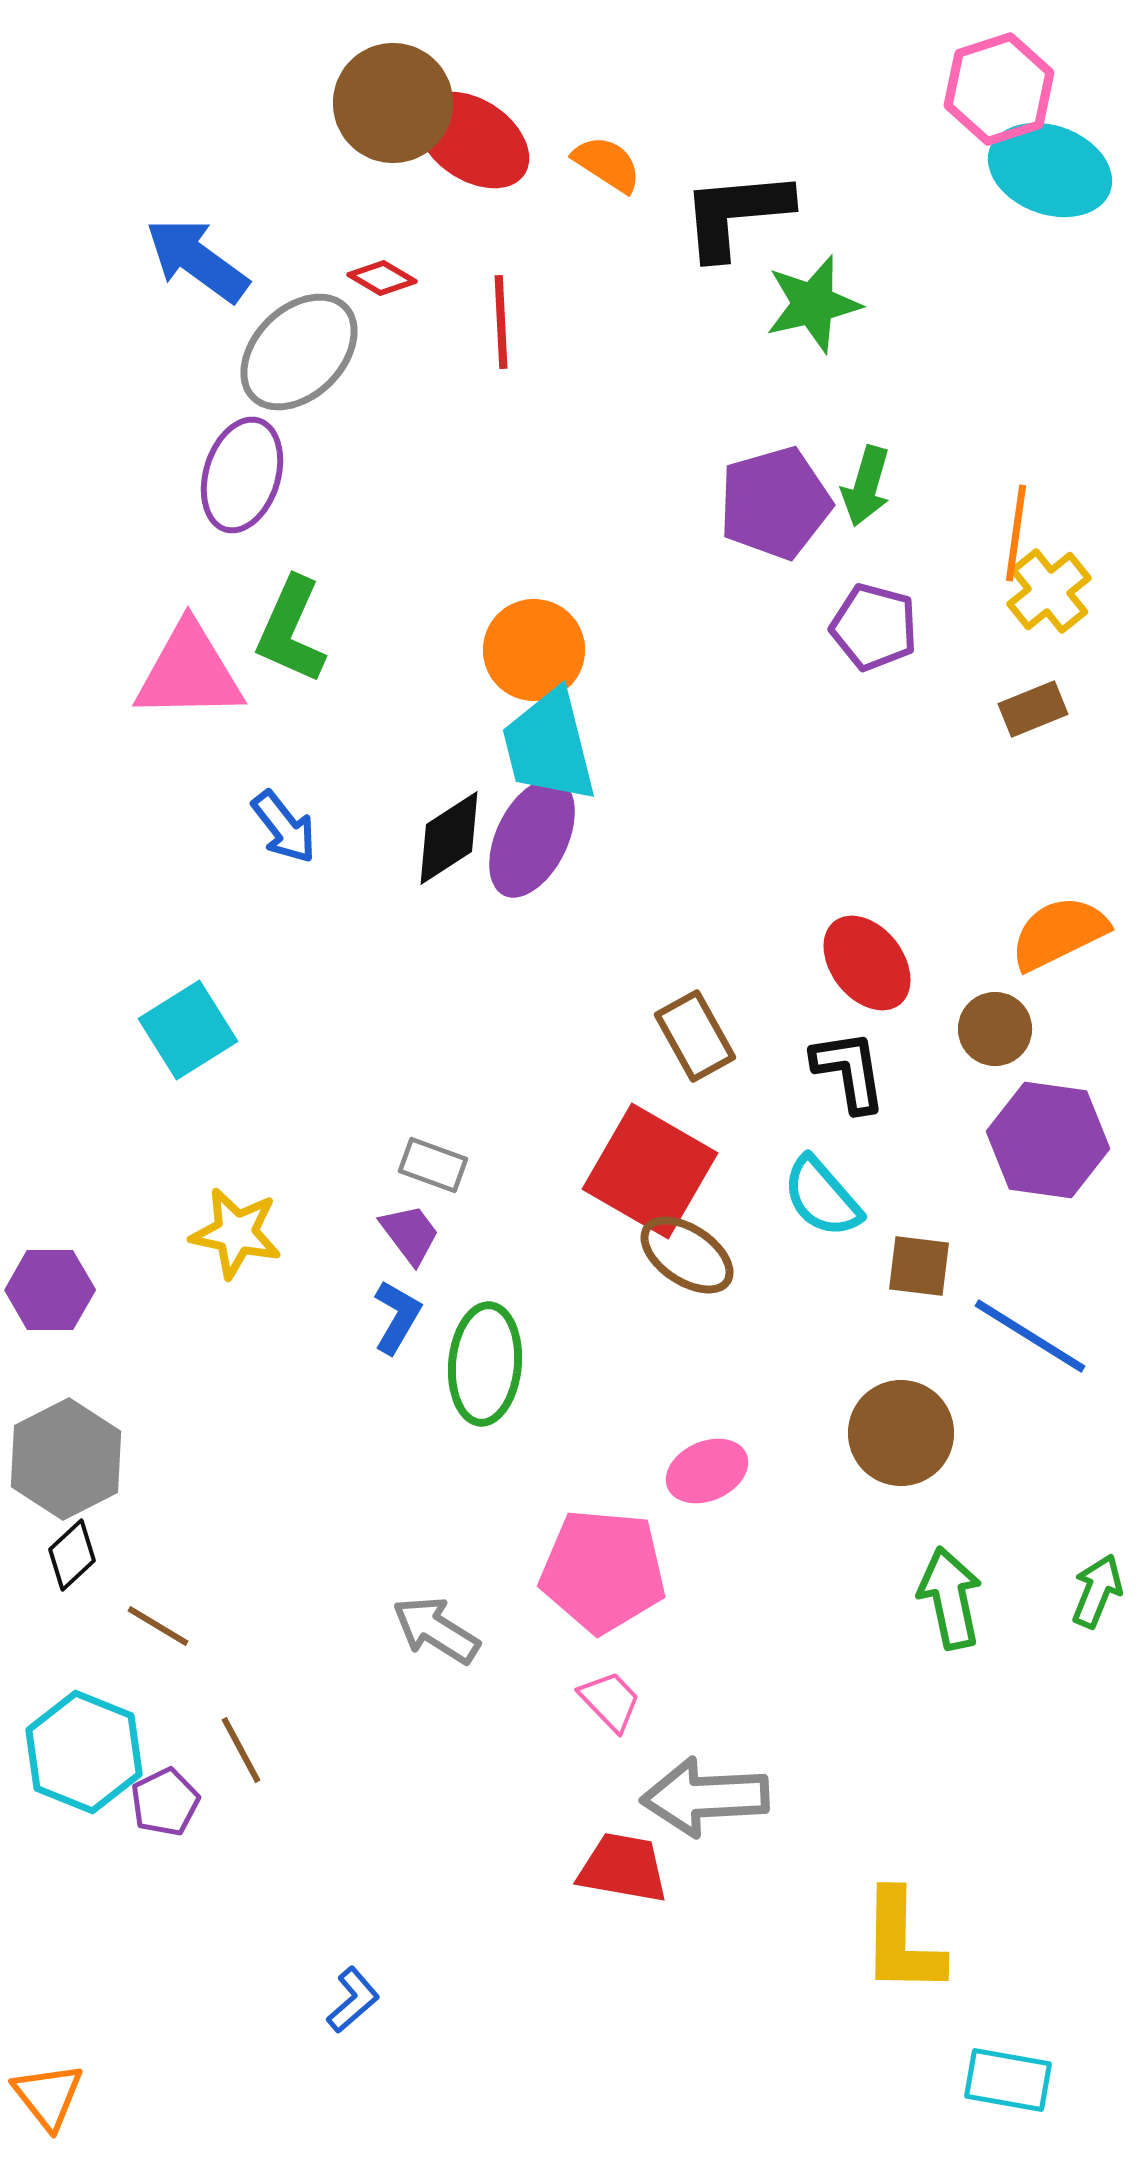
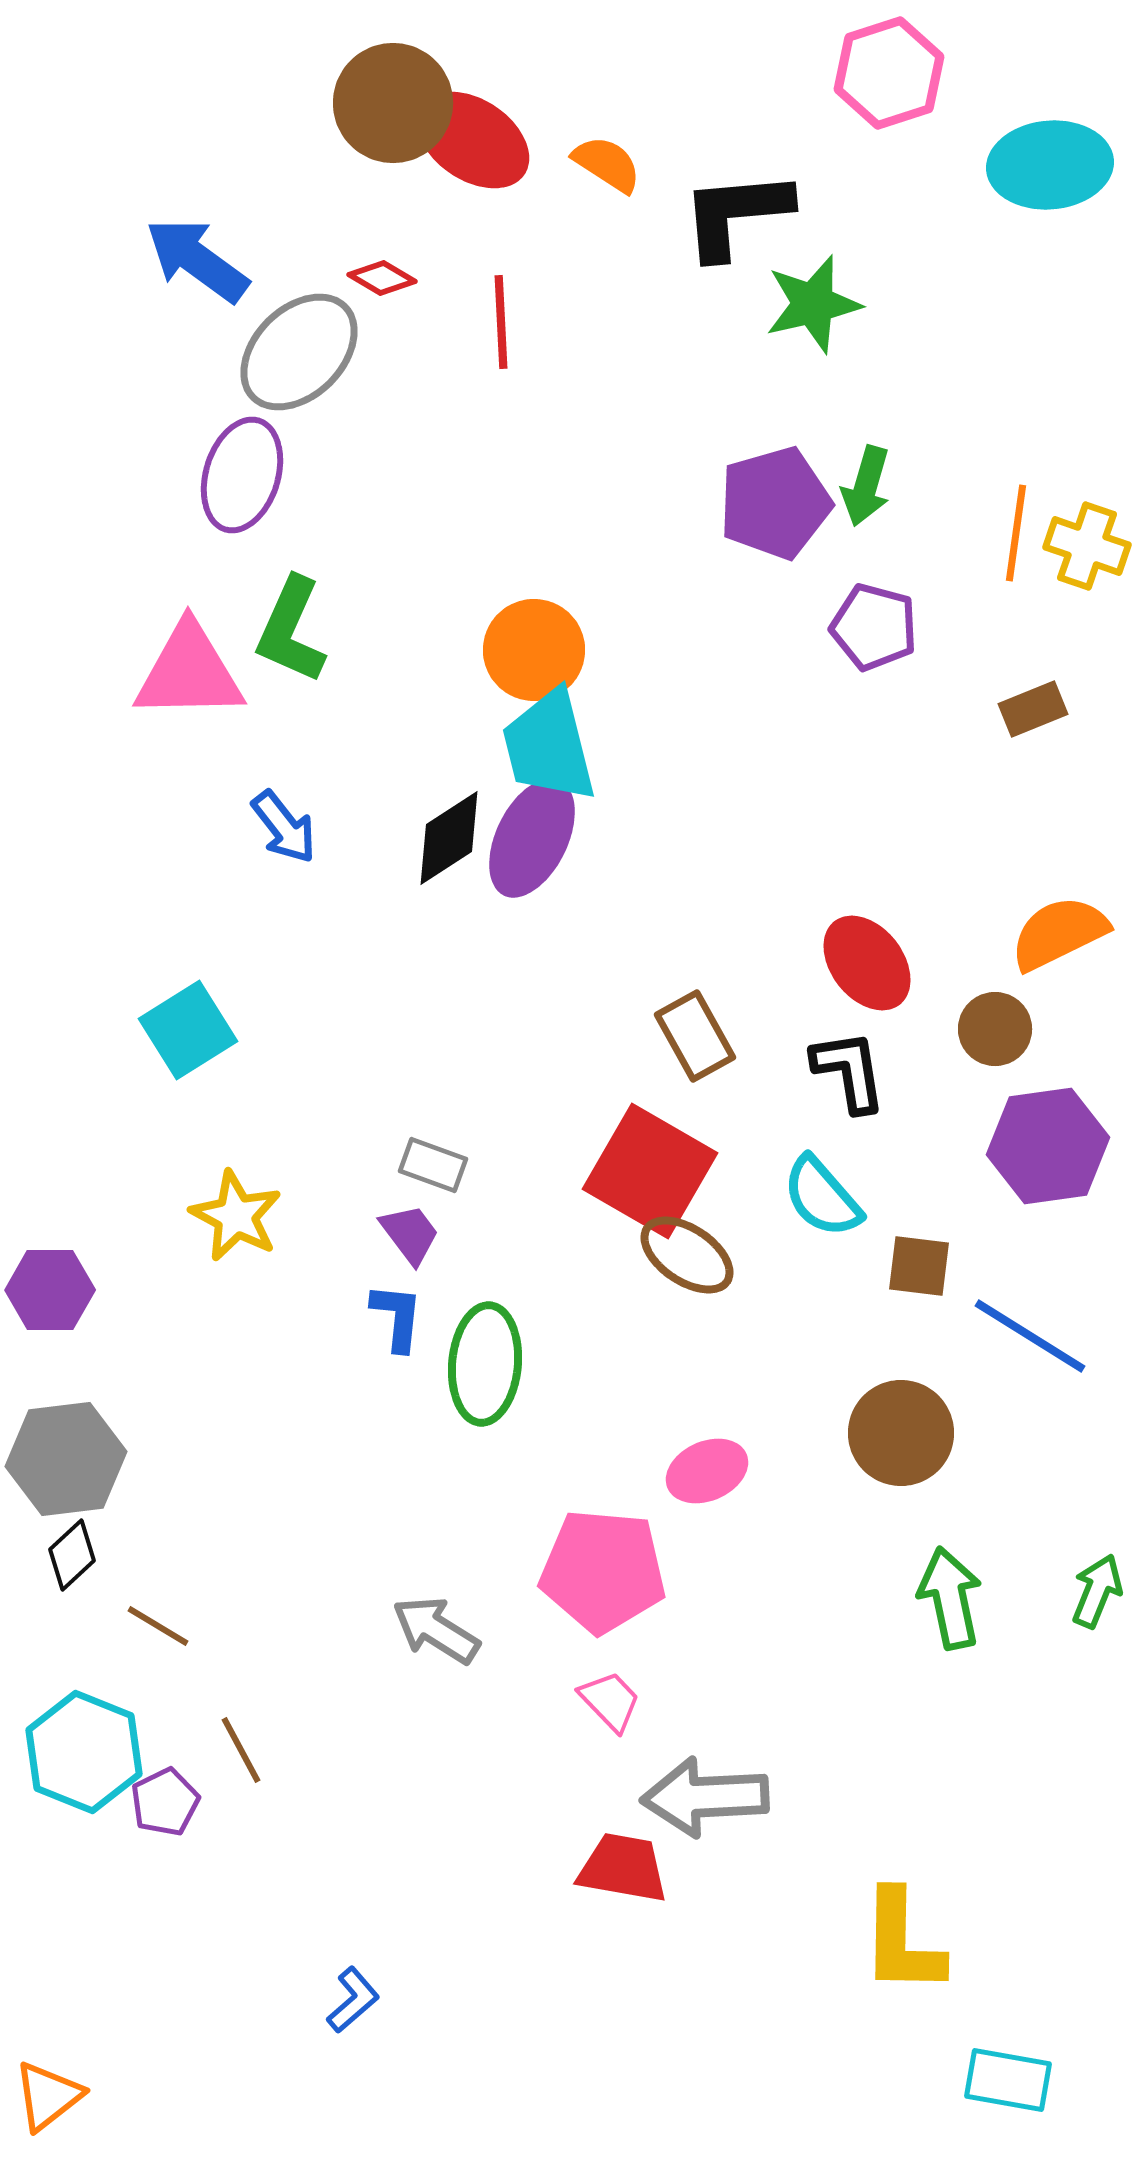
pink hexagon at (999, 89): moved 110 px left, 16 px up
cyan ellipse at (1050, 170): moved 5 px up; rotated 25 degrees counterclockwise
yellow cross at (1049, 591): moved 38 px right, 45 px up; rotated 32 degrees counterclockwise
purple hexagon at (1048, 1140): moved 6 px down; rotated 16 degrees counterclockwise
yellow star at (236, 1233): moved 17 px up; rotated 16 degrees clockwise
blue L-shape at (397, 1317): rotated 24 degrees counterclockwise
gray hexagon at (66, 1459): rotated 20 degrees clockwise
orange triangle at (48, 2096): rotated 30 degrees clockwise
